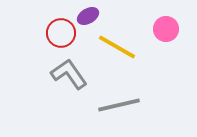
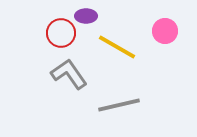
purple ellipse: moved 2 px left; rotated 30 degrees clockwise
pink circle: moved 1 px left, 2 px down
